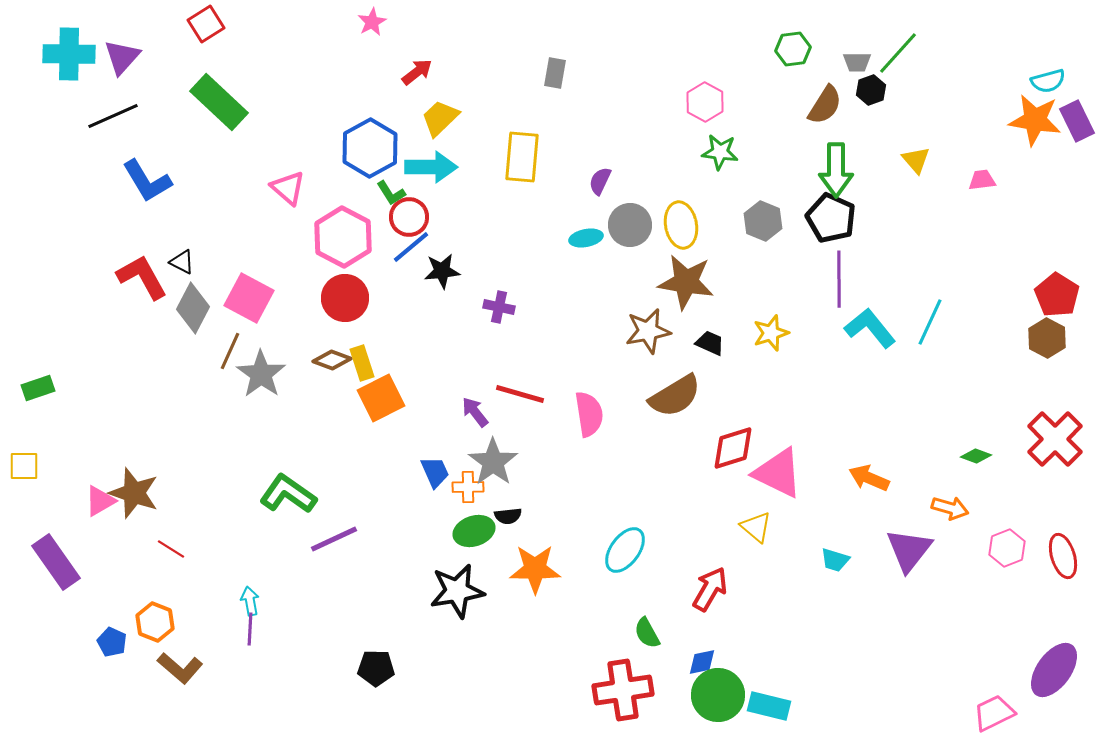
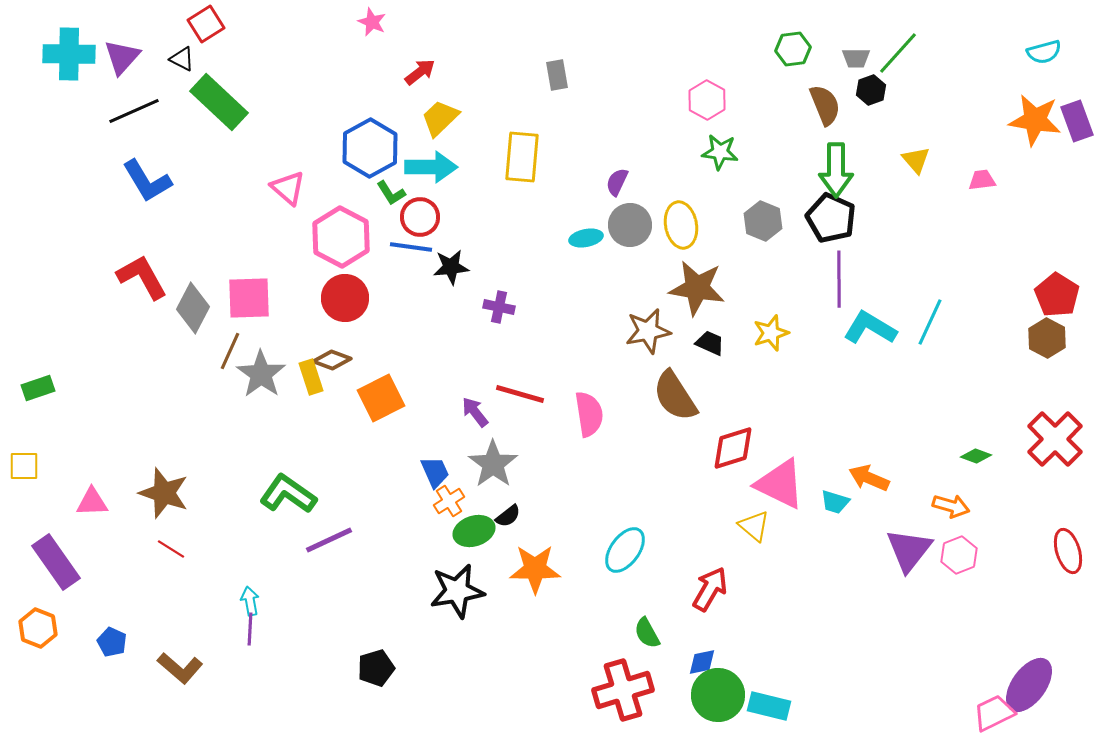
pink star at (372, 22): rotated 20 degrees counterclockwise
gray trapezoid at (857, 62): moved 1 px left, 4 px up
red arrow at (417, 72): moved 3 px right
gray rectangle at (555, 73): moved 2 px right, 2 px down; rotated 20 degrees counterclockwise
cyan semicircle at (1048, 81): moved 4 px left, 29 px up
pink hexagon at (705, 102): moved 2 px right, 2 px up
brown semicircle at (825, 105): rotated 54 degrees counterclockwise
black line at (113, 116): moved 21 px right, 5 px up
purple rectangle at (1077, 121): rotated 6 degrees clockwise
purple semicircle at (600, 181): moved 17 px right, 1 px down
red circle at (409, 217): moved 11 px right
pink hexagon at (343, 237): moved 2 px left
blue line at (411, 247): rotated 48 degrees clockwise
black triangle at (182, 262): moved 203 px up
black star at (442, 271): moved 9 px right, 4 px up
brown star at (686, 282): moved 11 px right, 6 px down
pink square at (249, 298): rotated 30 degrees counterclockwise
cyan L-shape at (870, 328): rotated 20 degrees counterclockwise
yellow rectangle at (362, 363): moved 51 px left, 14 px down
brown semicircle at (675, 396): rotated 88 degrees clockwise
gray star at (493, 462): moved 2 px down
pink triangle at (778, 473): moved 2 px right, 11 px down
orange cross at (468, 487): moved 19 px left, 14 px down; rotated 32 degrees counterclockwise
brown star at (134, 493): moved 30 px right
pink triangle at (100, 501): moved 8 px left, 1 px down; rotated 28 degrees clockwise
orange arrow at (950, 508): moved 1 px right, 2 px up
black semicircle at (508, 516): rotated 32 degrees counterclockwise
yellow triangle at (756, 527): moved 2 px left, 1 px up
purple line at (334, 539): moved 5 px left, 1 px down
pink hexagon at (1007, 548): moved 48 px left, 7 px down
red ellipse at (1063, 556): moved 5 px right, 5 px up
cyan trapezoid at (835, 560): moved 58 px up
orange hexagon at (155, 622): moved 117 px left, 6 px down
black pentagon at (376, 668): rotated 18 degrees counterclockwise
purple ellipse at (1054, 670): moved 25 px left, 15 px down
red cross at (623, 690): rotated 8 degrees counterclockwise
